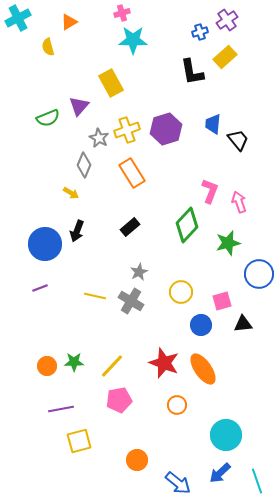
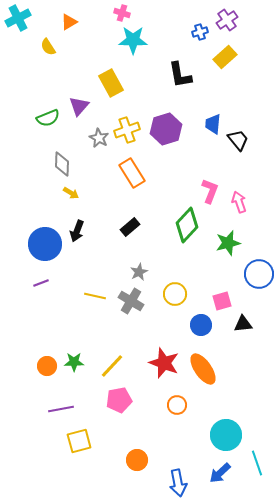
pink cross at (122, 13): rotated 35 degrees clockwise
yellow semicircle at (48, 47): rotated 18 degrees counterclockwise
black L-shape at (192, 72): moved 12 px left, 3 px down
gray diamond at (84, 165): moved 22 px left, 1 px up; rotated 20 degrees counterclockwise
purple line at (40, 288): moved 1 px right, 5 px up
yellow circle at (181, 292): moved 6 px left, 2 px down
cyan line at (257, 481): moved 18 px up
blue arrow at (178, 483): rotated 40 degrees clockwise
